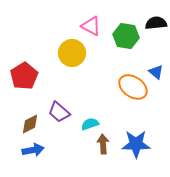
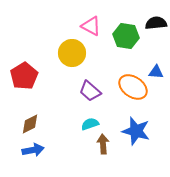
blue triangle: rotated 35 degrees counterclockwise
purple trapezoid: moved 31 px right, 21 px up
blue star: moved 13 px up; rotated 16 degrees clockwise
